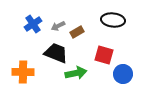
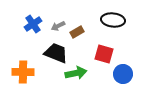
red square: moved 1 px up
